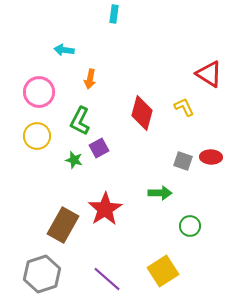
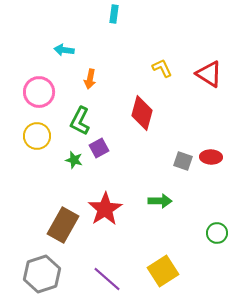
yellow L-shape: moved 22 px left, 39 px up
green arrow: moved 8 px down
green circle: moved 27 px right, 7 px down
